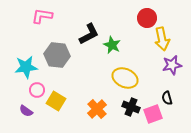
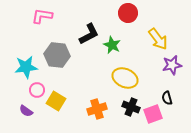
red circle: moved 19 px left, 5 px up
yellow arrow: moved 4 px left; rotated 25 degrees counterclockwise
orange cross: rotated 24 degrees clockwise
